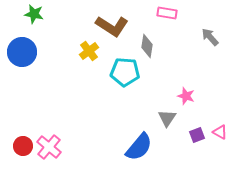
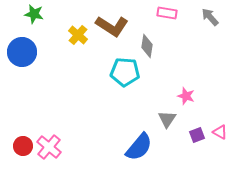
gray arrow: moved 20 px up
yellow cross: moved 11 px left, 16 px up; rotated 12 degrees counterclockwise
gray triangle: moved 1 px down
